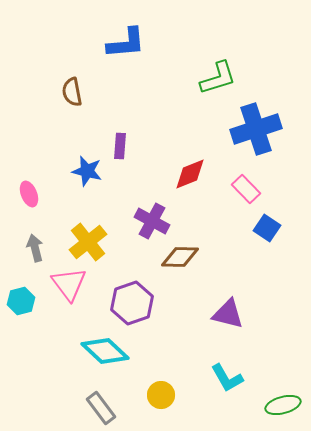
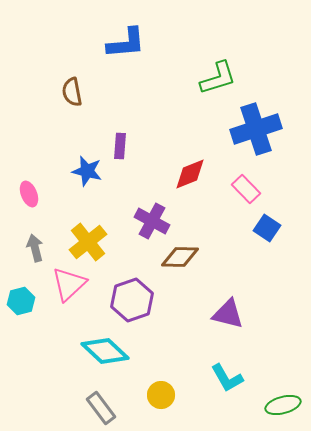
pink triangle: rotated 24 degrees clockwise
purple hexagon: moved 3 px up
